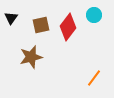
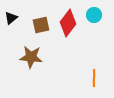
black triangle: rotated 16 degrees clockwise
red diamond: moved 4 px up
brown star: rotated 20 degrees clockwise
orange line: rotated 36 degrees counterclockwise
